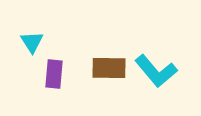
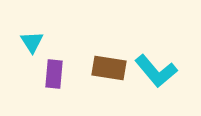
brown rectangle: rotated 8 degrees clockwise
